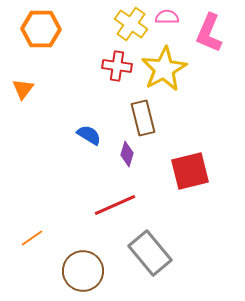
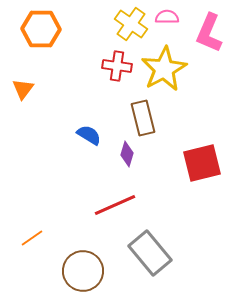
red square: moved 12 px right, 8 px up
